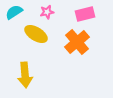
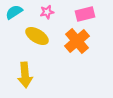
yellow ellipse: moved 1 px right, 2 px down
orange cross: moved 1 px up
